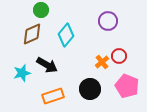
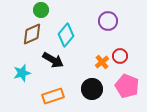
red circle: moved 1 px right
black arrow: moved 6 px right, 5 px up
black circle: moved 2 px right
